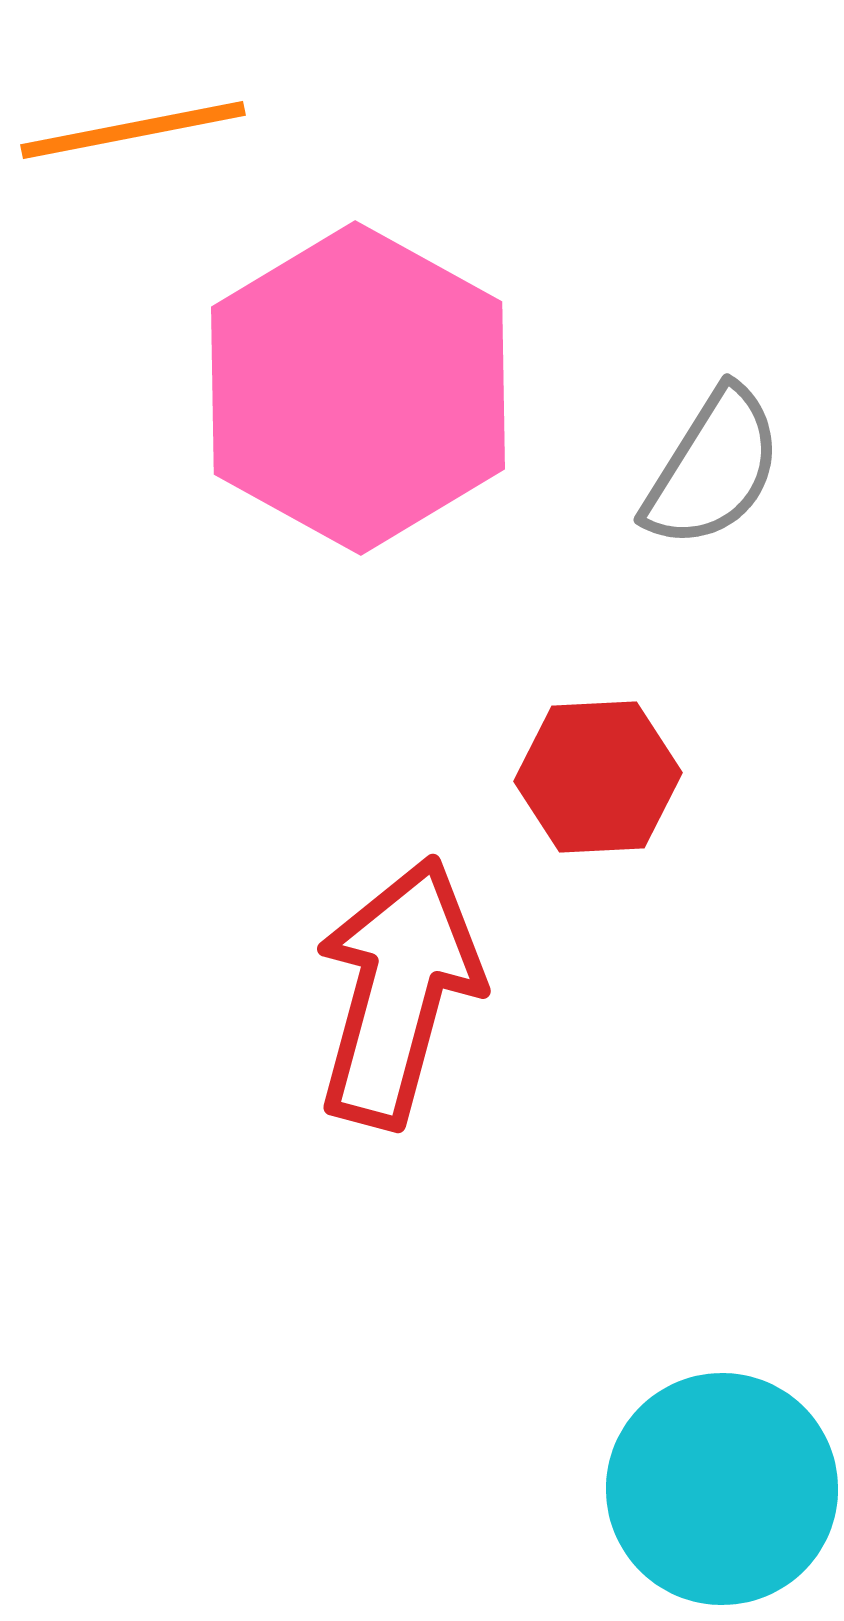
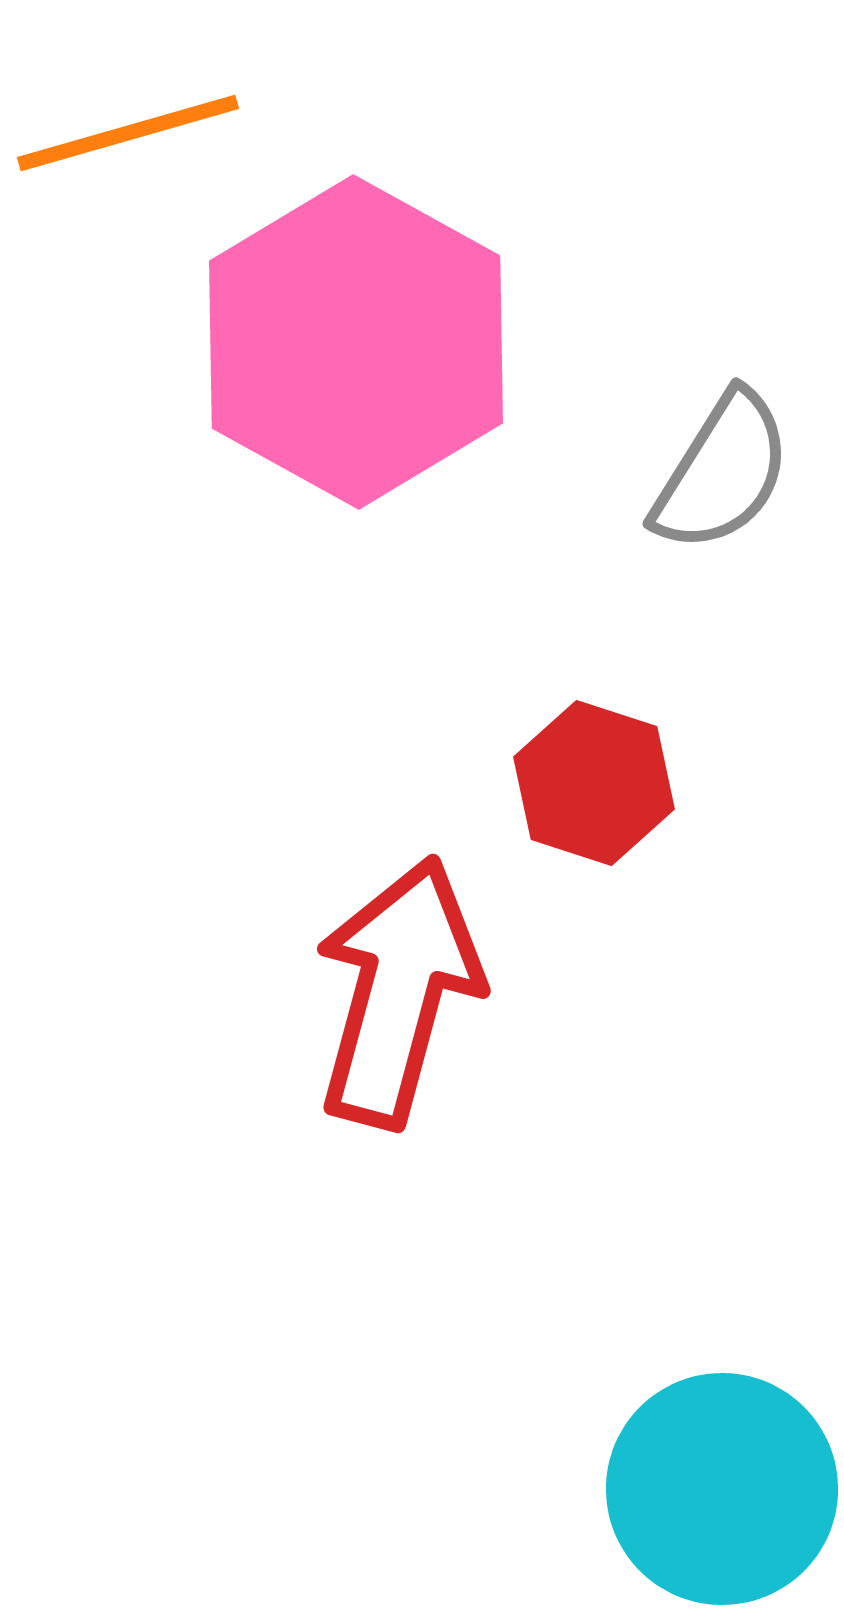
orange line: moved 5 px left, 3 px down; rotated 5 degrees counterclockwise
pink hexagon: moved 2 px left, 46 px up
gray semicircle: moved 9 px right, 4 px down
red hexagon: moved 4 px left, 6 px down; rotated 21 degrees clockwise
